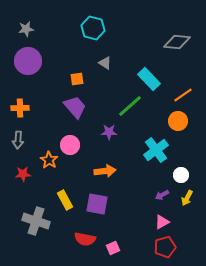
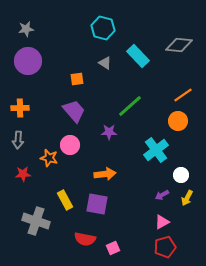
cyan hexagon: moved 10 px right
gray diamond: moved 2 px right, 3 px down
cyan rectangle: moved 11 px left, 23 px up
purple trapezoid: moved 1 px left, 4 px down
orange star: moved 2 px up; rotated 18 degrees counterclockwise
orange arrow: moved 3 px down
